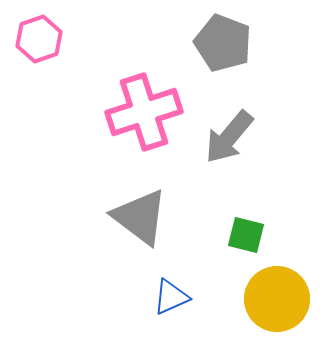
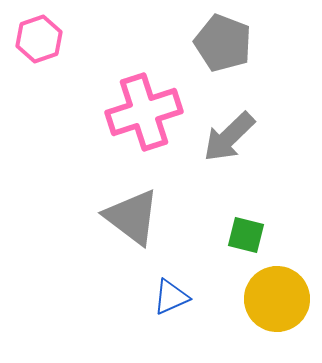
gray arrow: rotated 6 degrees clockwise
gray triangle: moved 8 px left
